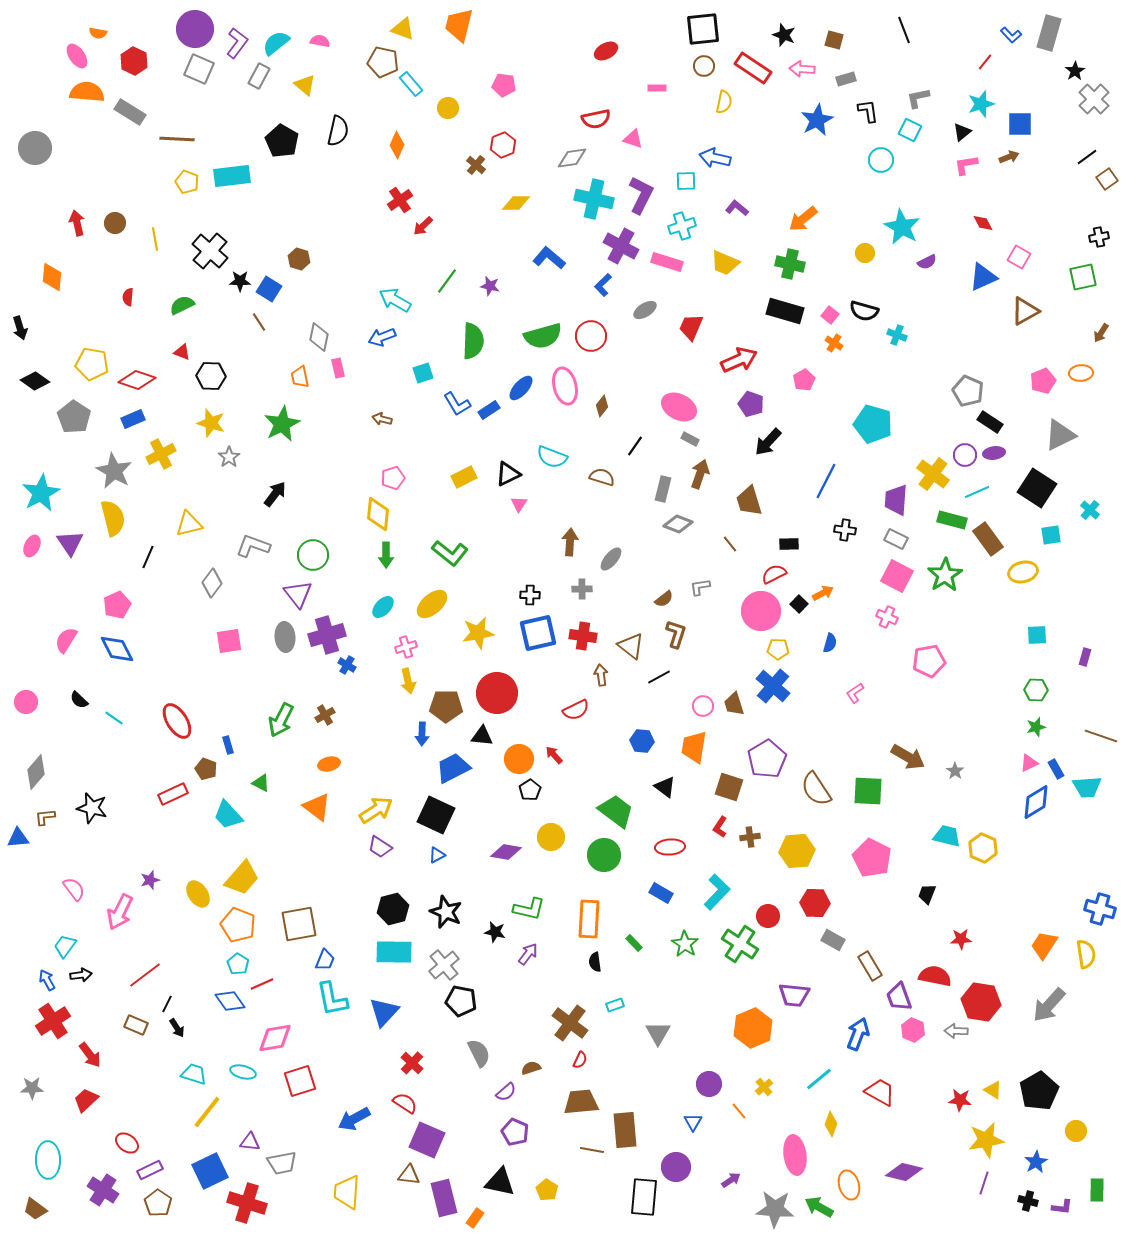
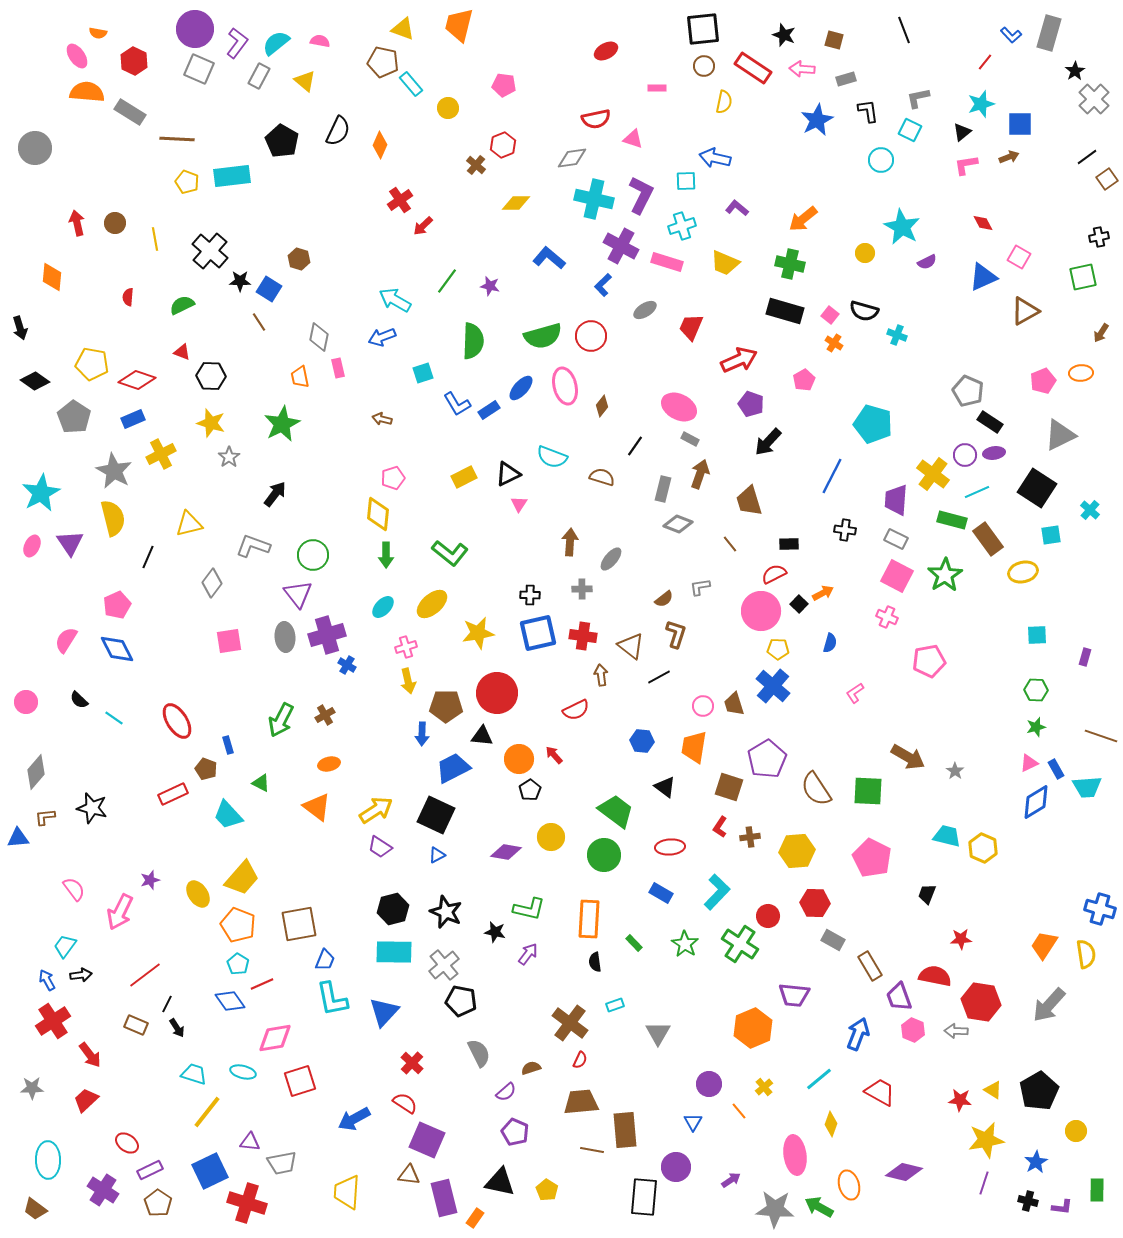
yellow triangle at (305, 85): moved 4 px up
black semicircle at (338, 131): rotated 12 degrees clockwise
orange diamond at (397, 145): moved 17 px left
blue line at (826, 481): moved 6 px right, 5 px up
